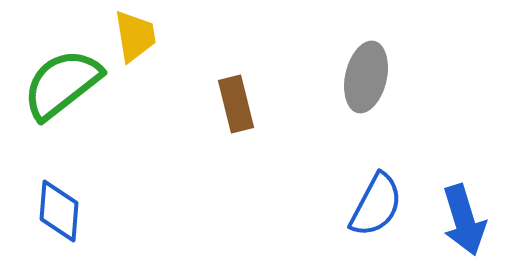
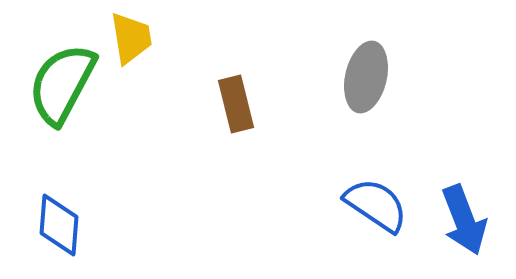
yellow trapezoid: moved 4 px left, 2 px down
green semicircle: rotated 24 degrees counterclockwise
blue semicircle: rotated 84 degrees counterclockwise
blue diamond: moved 14 px down
blue arrow: rotated 4 degrees counterclockwise
